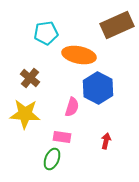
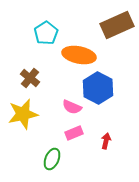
cyan pentagon: rotated 25 degrees counterclockwise
pink semicircle: rotated 96 degrees clockwise
yellow star: moved 2 px left; rotated 16 degrees counterclockwise
pink rectangle: moved 12 px right, 4 px up; rotated 30 degrees counterclockwise
